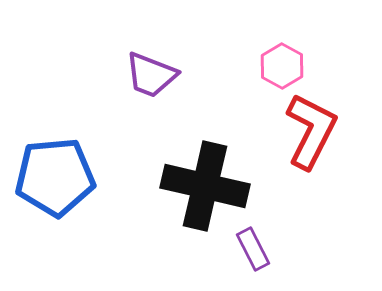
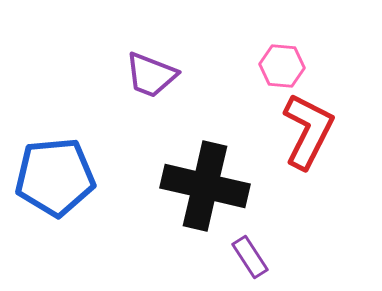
pink hexagon: rotated 24 degrees counterclockwise
red L-shape: moved 3 px left
purple rectangle: moved 3 px left, 8 px down; rotated 6 degrees counterclockwise
